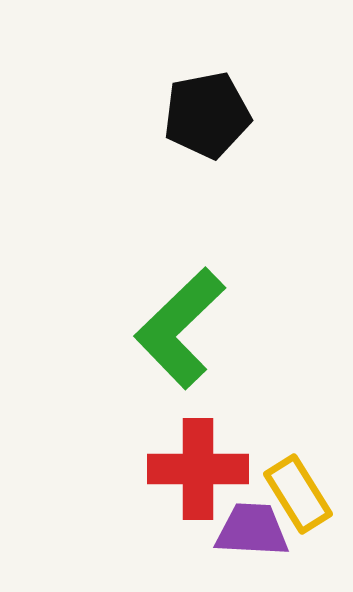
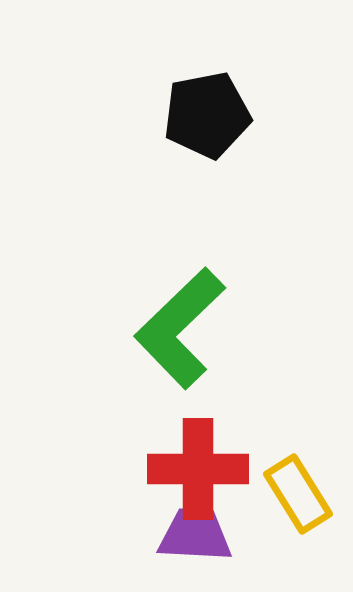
purple trapezoid: moved 57 px left, 5 px down
